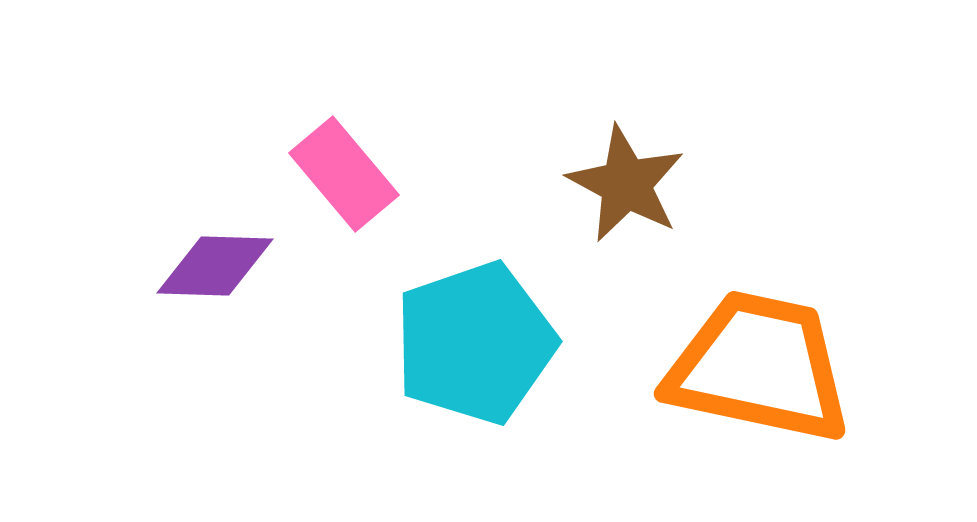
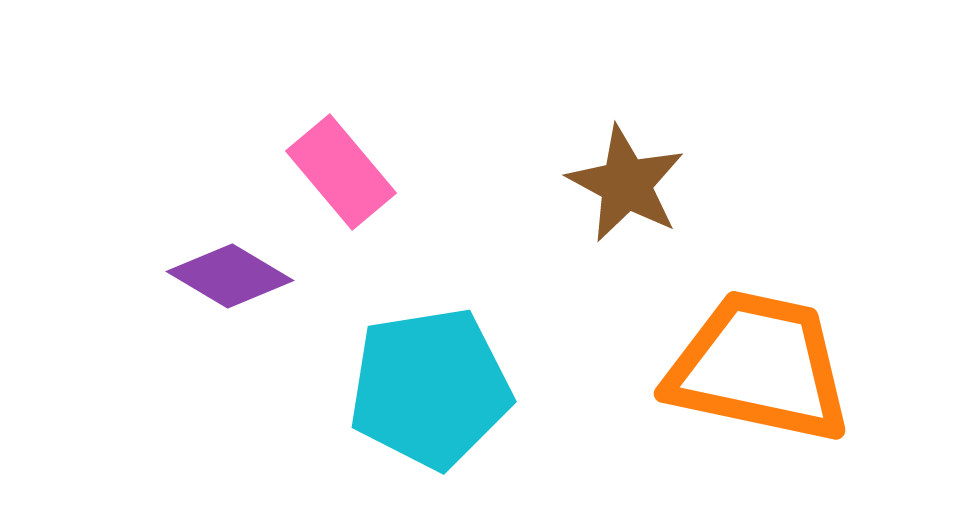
pink rectangle: moved 3 px left, 2 px up
purple diamond: moved 15 px right, 10 px down; rotated 29 degrees clockwise
cyan pentagon: moved 45 px left, 45 px down; rotated 10 degrees clockwise
